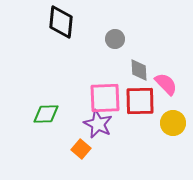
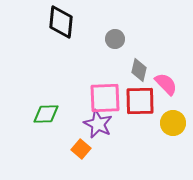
gray diamond: rotated 15 degrees clockwise
